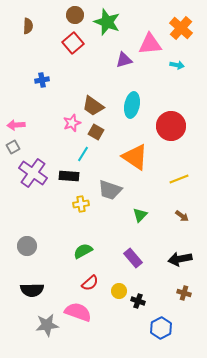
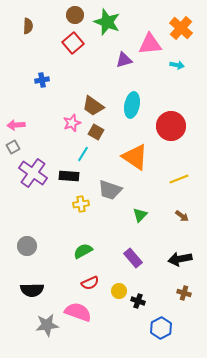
red semicircle: rotated 18 degrees clockwise
